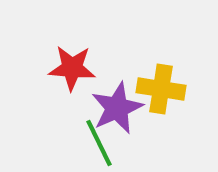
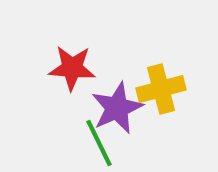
yellow cross: rotated 24 degrees counterclockwise
